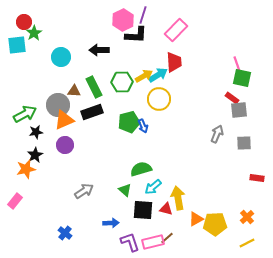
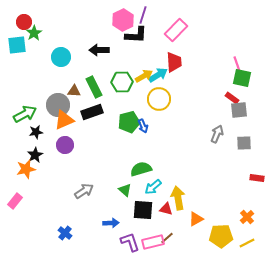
yellow pentagon at (215, 224): moved 6 px right, 12 px down
